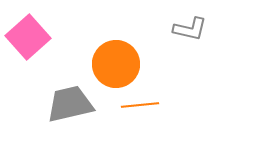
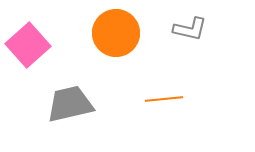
pink square: moved 8 px down
orange circle: moved 31 px up
orange line: moved 24 px right, 6 px up
